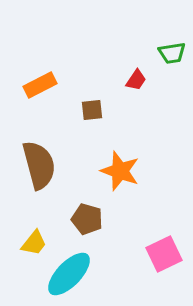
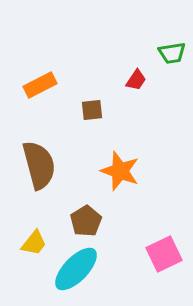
brown pentagon: moved 1 px left, 2 px down; rotated 24 degrees clockwise
cyan ellipse: moved 7 px right, 5 px up
